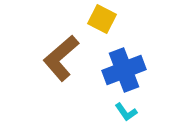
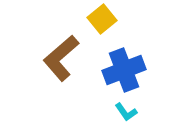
yellow square: rotated 24 degrees clockwise
